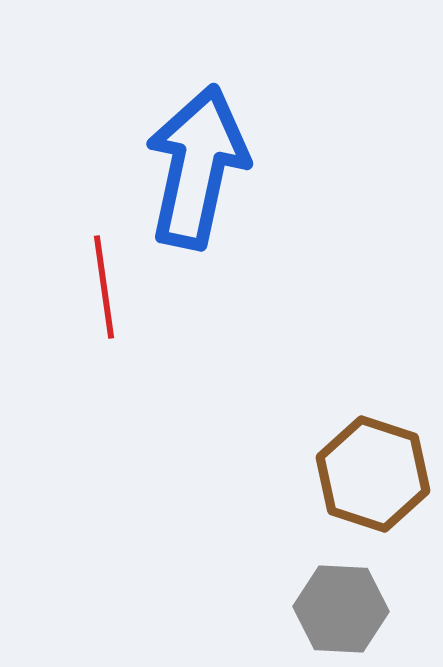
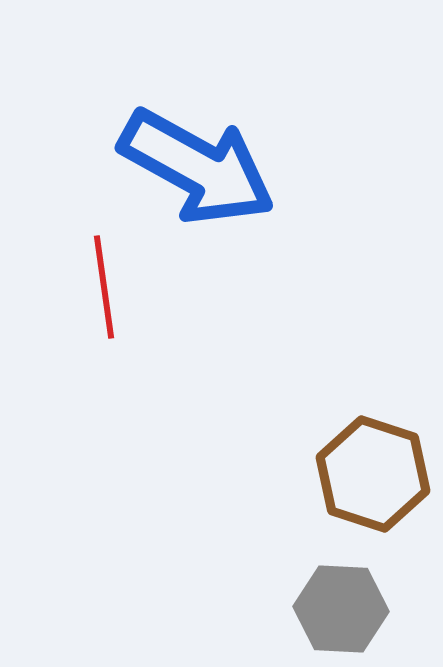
blue arrow: rotated 107 degrees clockwise
